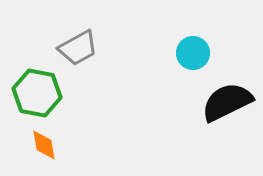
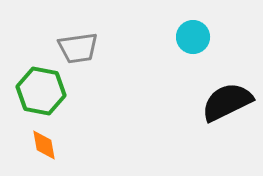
gray trapezoid: rotated 21 degrees clockwise
cyan circle: moved 16 px up
green hexagon: moved 4 px right, 2 px up
